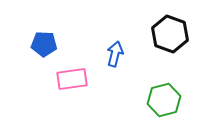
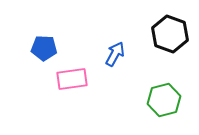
blue pentagon: moved 4 px down
blue arrow: rotated 15 degrees clockwise
